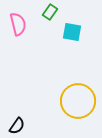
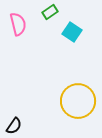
green rectangle: rotated 21 degrees clockwise
cyan square: rotated 24 degrees clockwise
black semicircle: moved 3 px left
